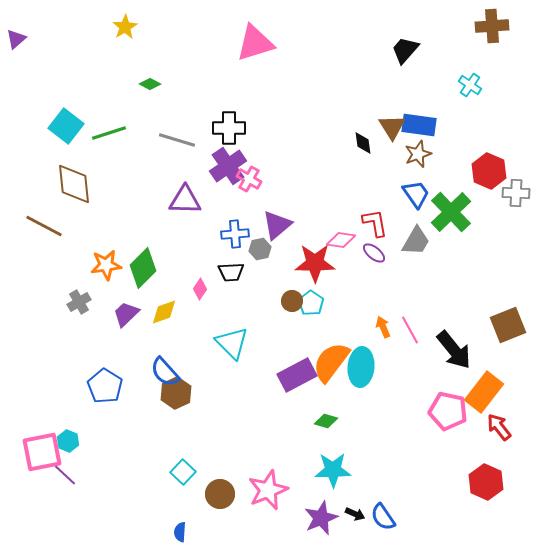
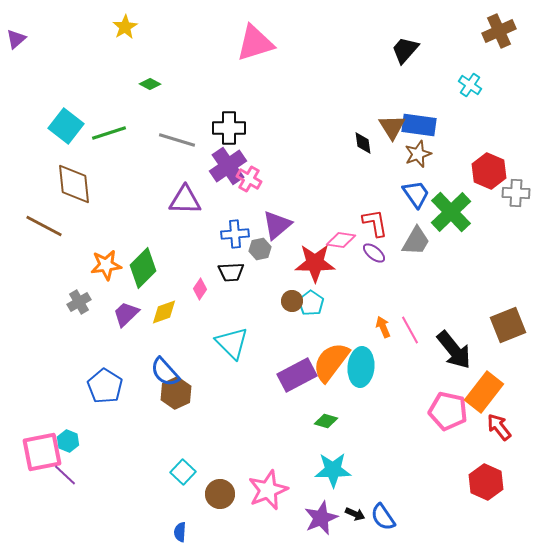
brown cross at (492, 26): moved 7 px right, 5 px down; rotated 20 degrees counterclockwise
